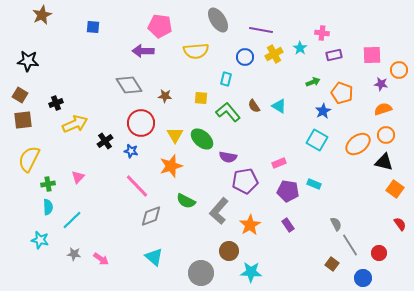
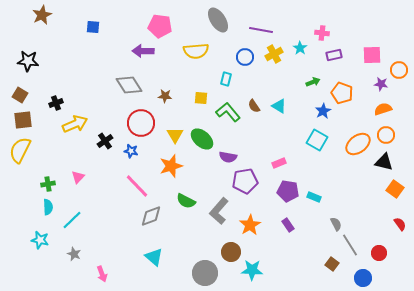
yellow semicircle at (29, 159): moved 9 px left, 9 px up
cyan rectangle at (314, 184): moved 13 px down
brown circle at (229, 251): moved 2 px right, 1 px down
gray star at (74, 254): rotated 16 degrees clockwise
pink arrow at (101, 259): moved 1 px right, 15 px down; rotated 35 degrees clockwise
cyan star at (251, 272): moved 1 px right, 2 px up
gray circle at (201, 273): moved 4 px right
